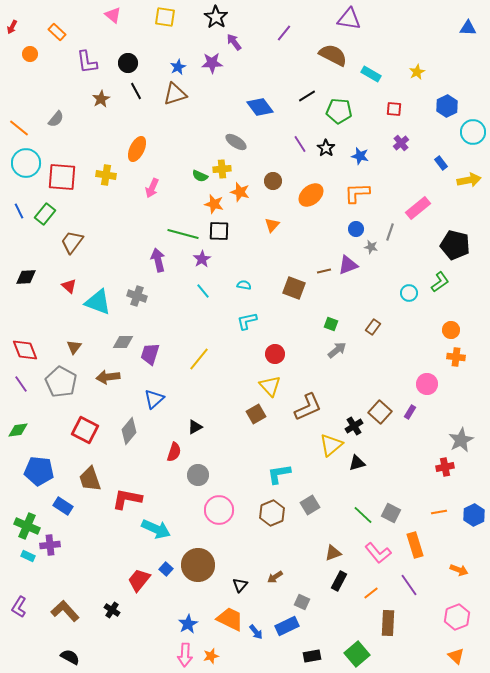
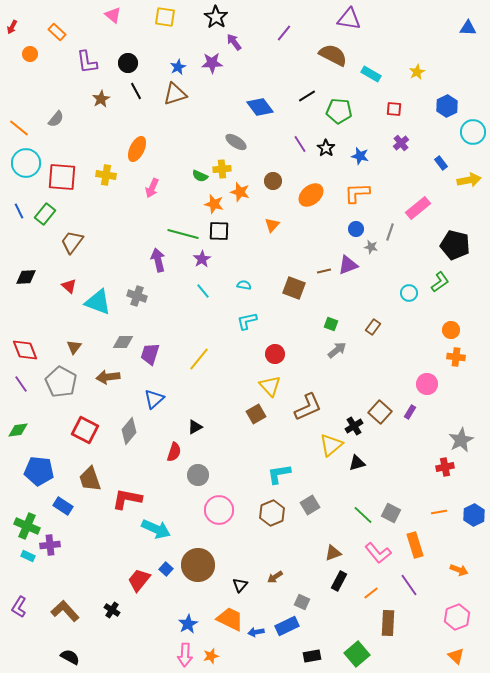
blue arrow at (256, 632): rotated 119 degrees clockwise
